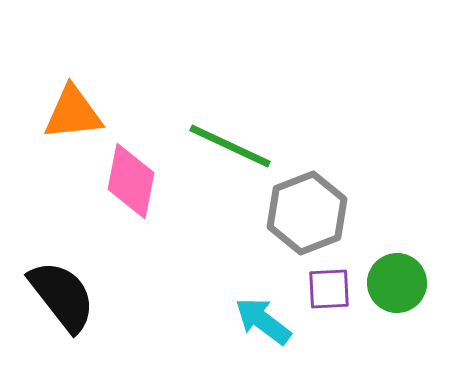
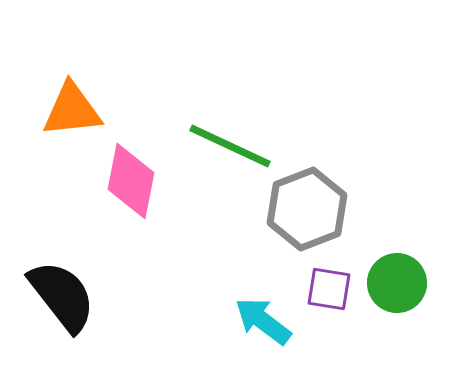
orange triangle: moved 1 px left, 3 px up
gray hexagon: moved 4 px up
purple square: rotated 12 degrees clockwise
